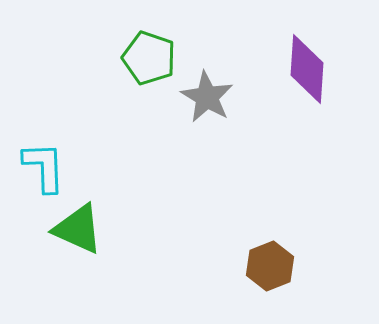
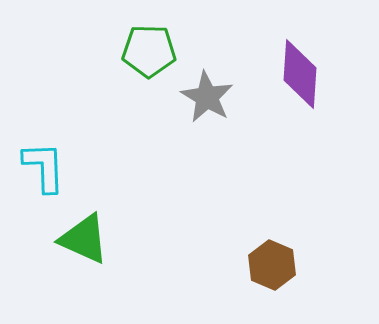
green pentagon: moved 7 px up; rotated 18 degrees counterclockwise
purple diamond: moved 7 px left, 5 px down
green triangle: moved 6 px right, 10 px down
brown hexagon: moved 2 px right, 1 px up; rotated 15 degrees counterclockwise
